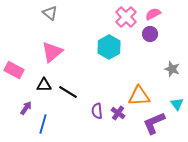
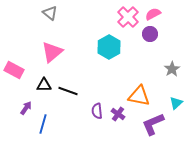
pink cross: moved 2 px right
gray star: rotated 21 degrees clockwise
black line: moved 1 px up; rotated 12 degrees counterclockwise
orange triangle: rotated 15 degrees clockwise
cyan triangle: moved 1 px left, 1 px up; rotated 24 degrees clockwise
purple cross: moved 1 px down
purple L-shape: moved 1 px left, 1 px down
